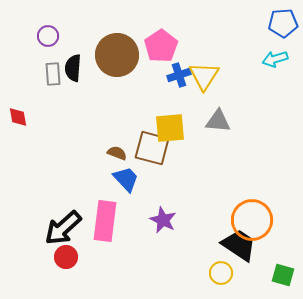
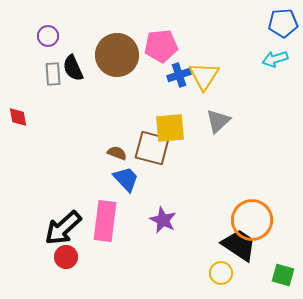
pink pentagon: rotated 28 degrees clockwise
black semicircle: rotated 28 degrees counterclockwise
gray triangle: rotated 48 degrees counterclockwise
